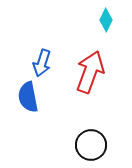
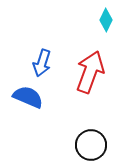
blue semicircle: rotated 124 degrees clockwise
